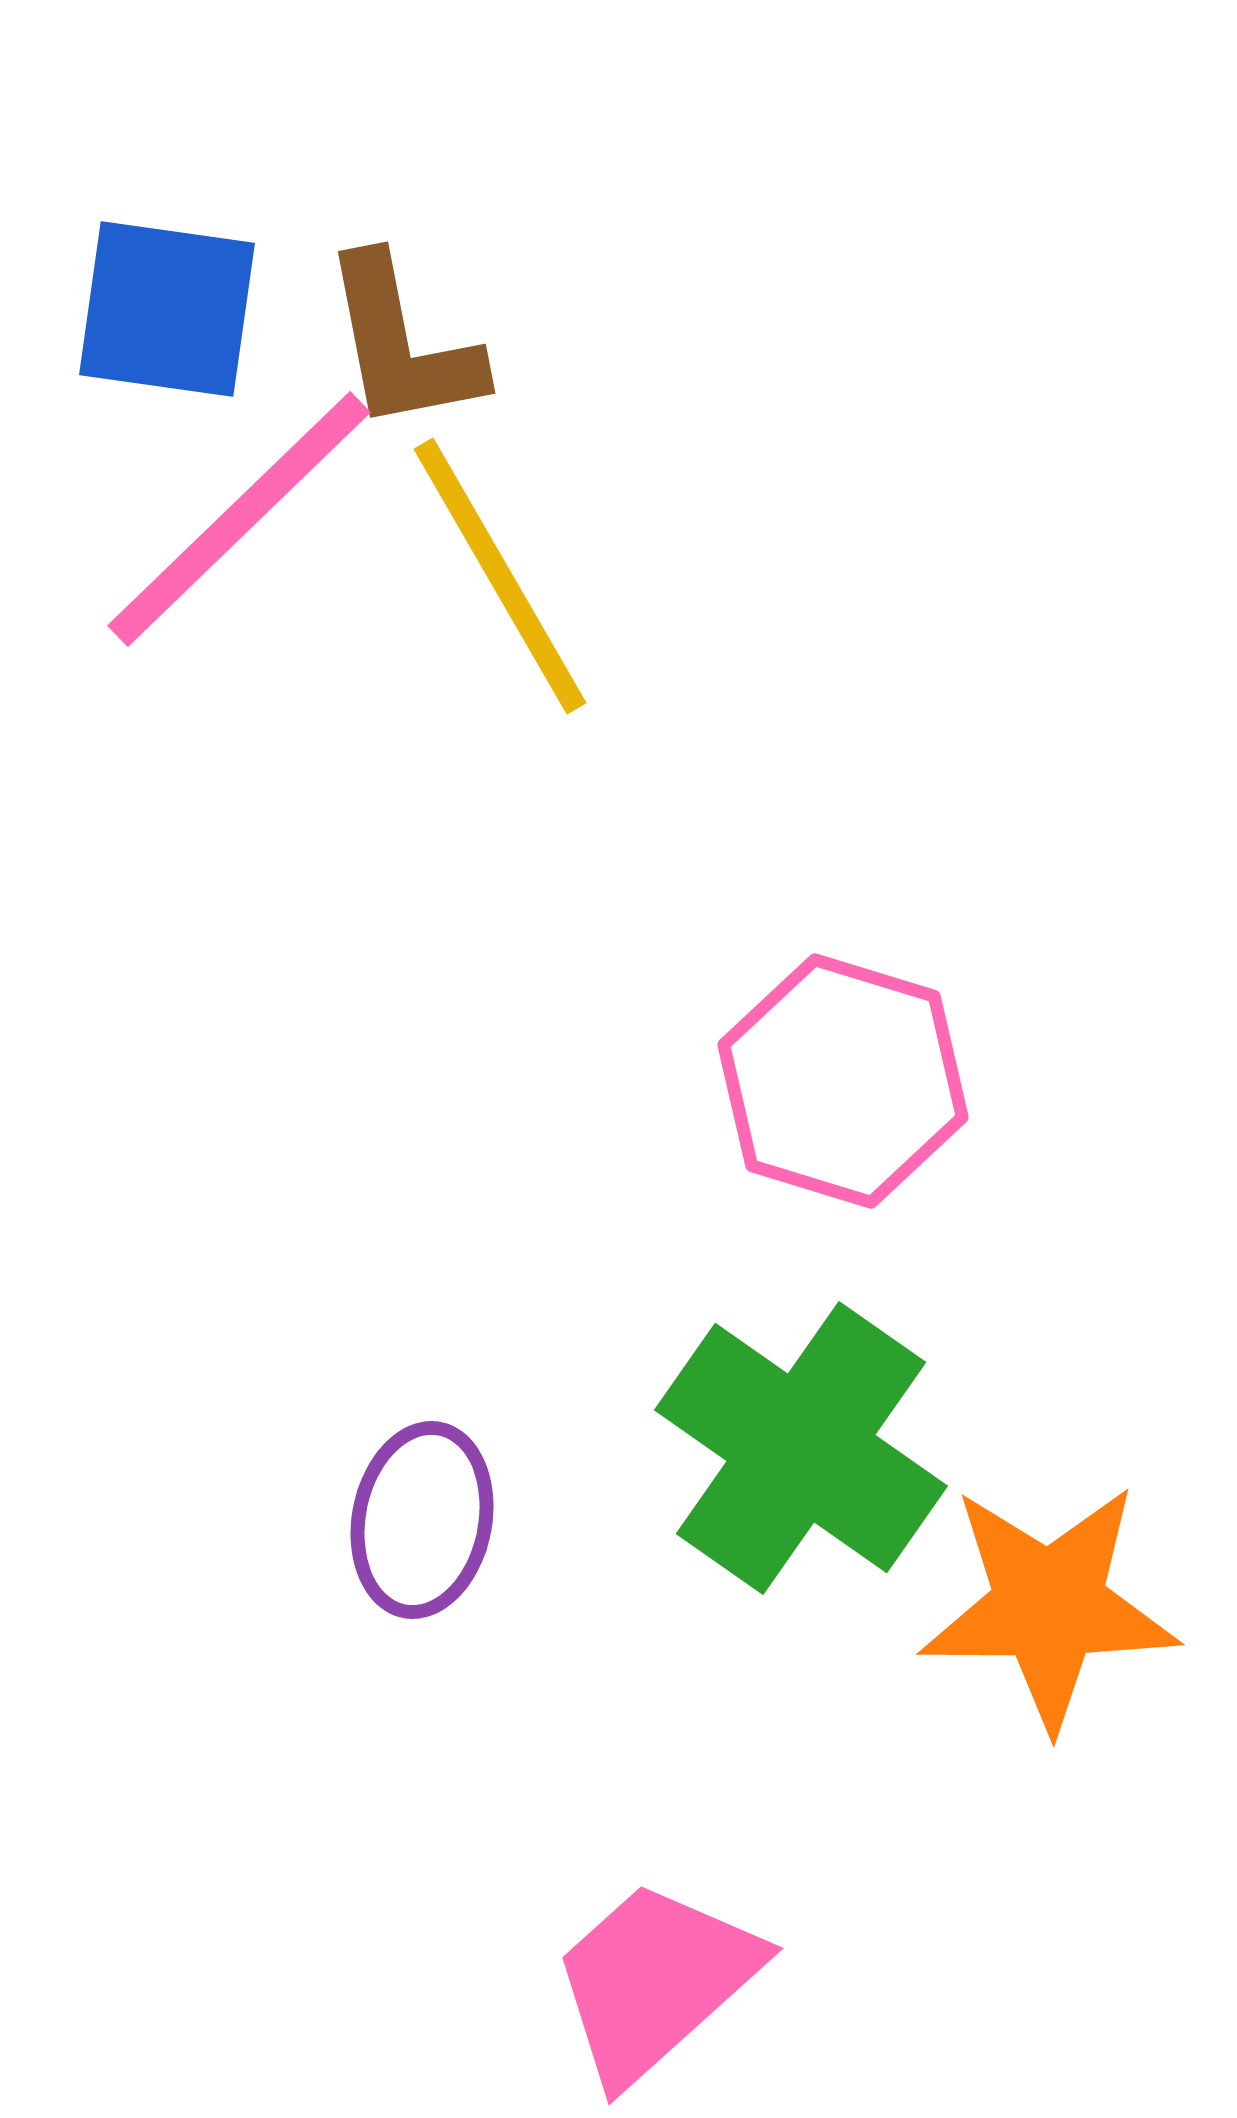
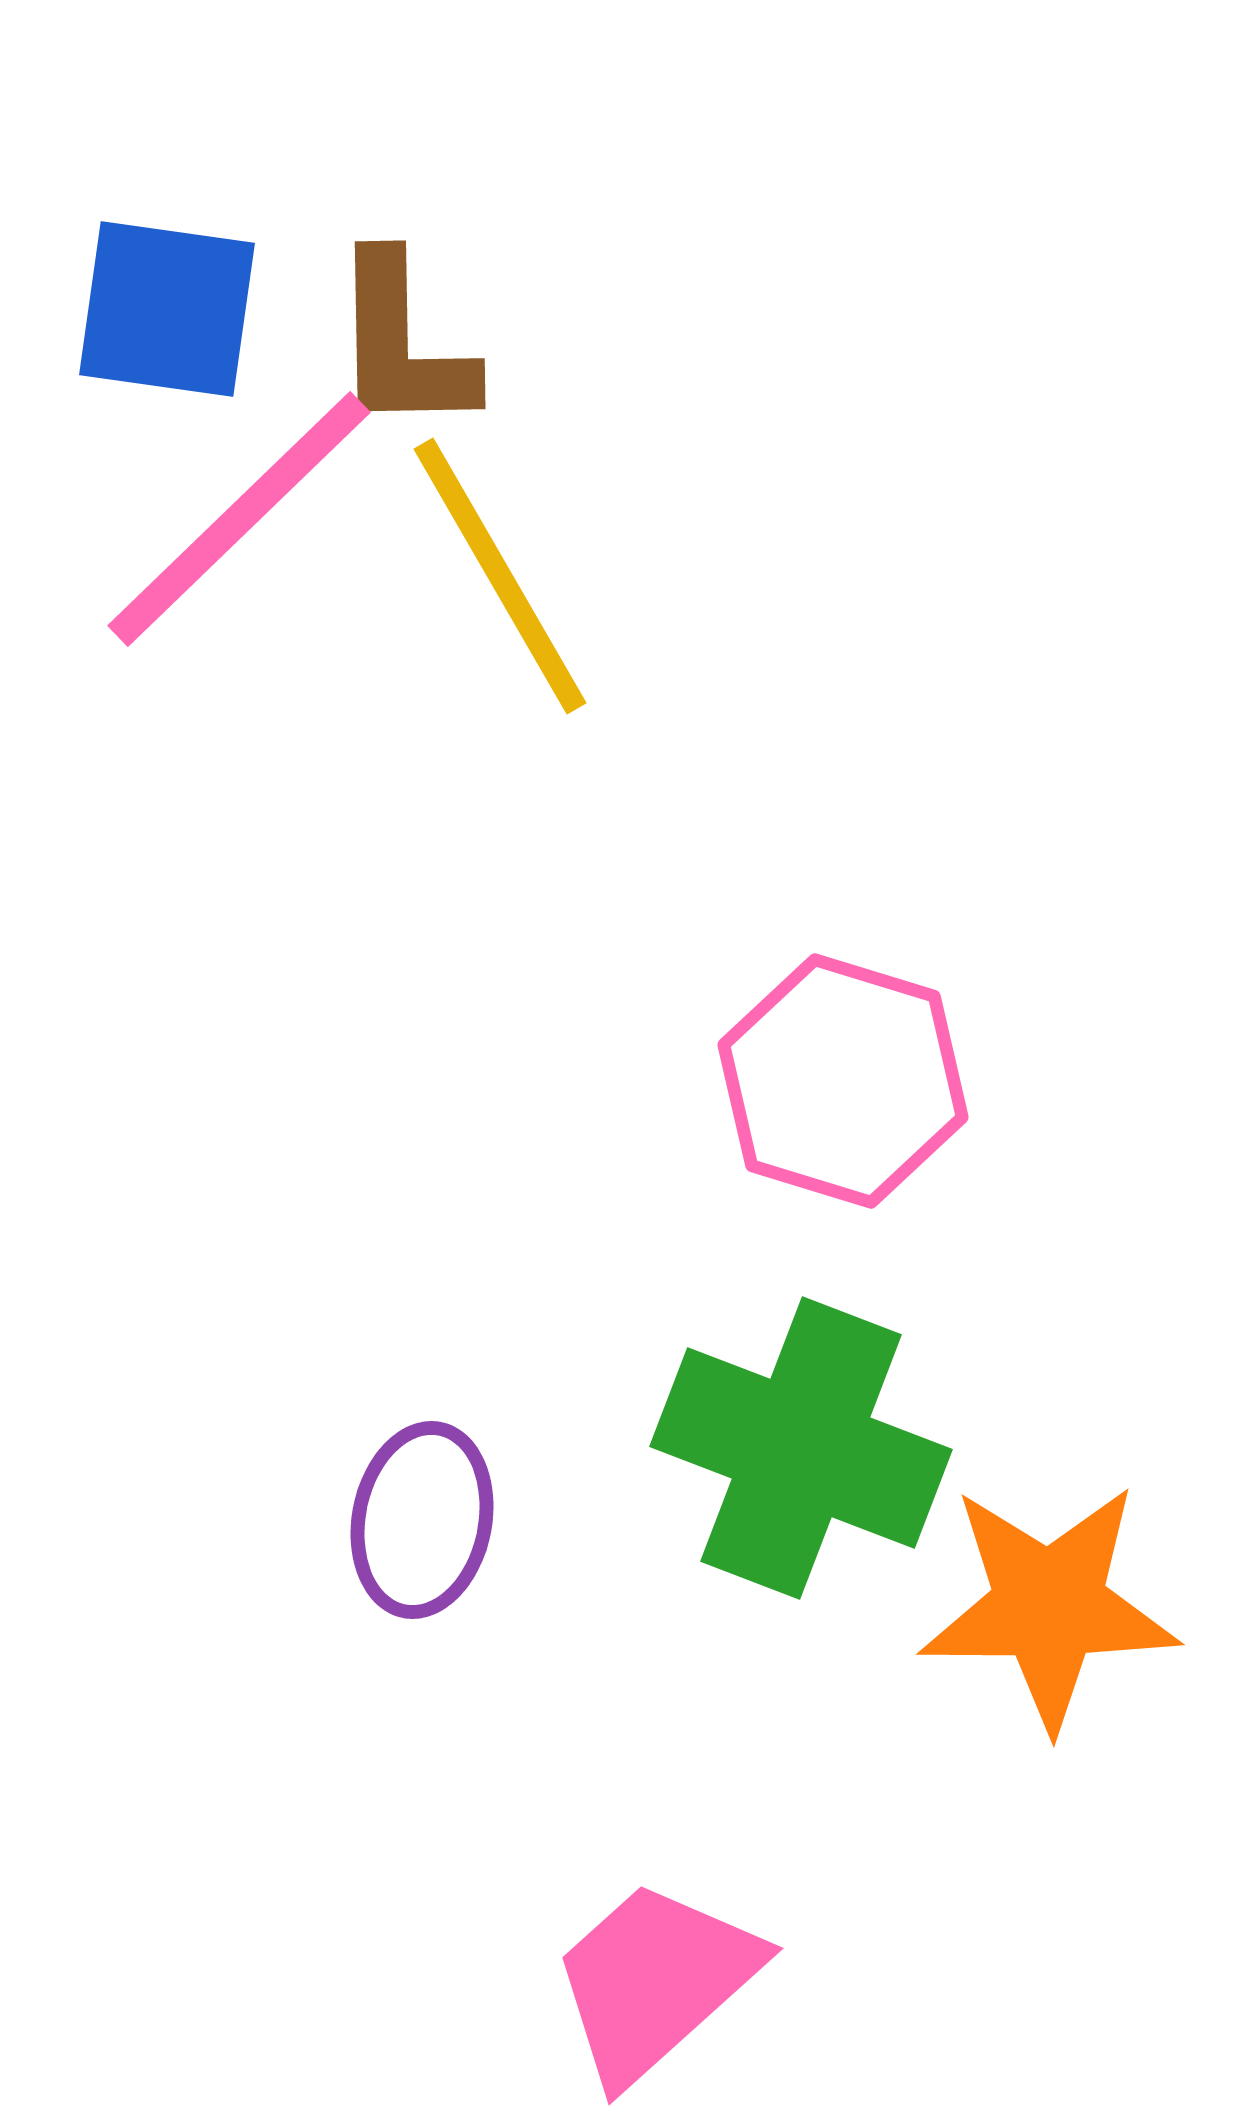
brown L-shape: rotated 10 degrees clockwise
green cross: rotated 14 degrees counterclockwise
